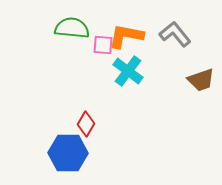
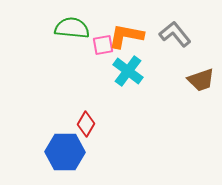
pink square: rotated 15 degrees counterclockwise
blue hexagon: moved 3 px left, 1 px up
